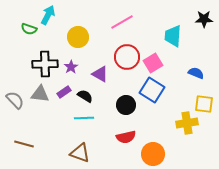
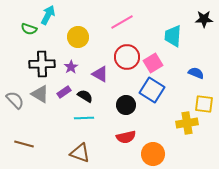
black cross: moved 3 px left
gray triangle: rotated 24 degrees clockwise
